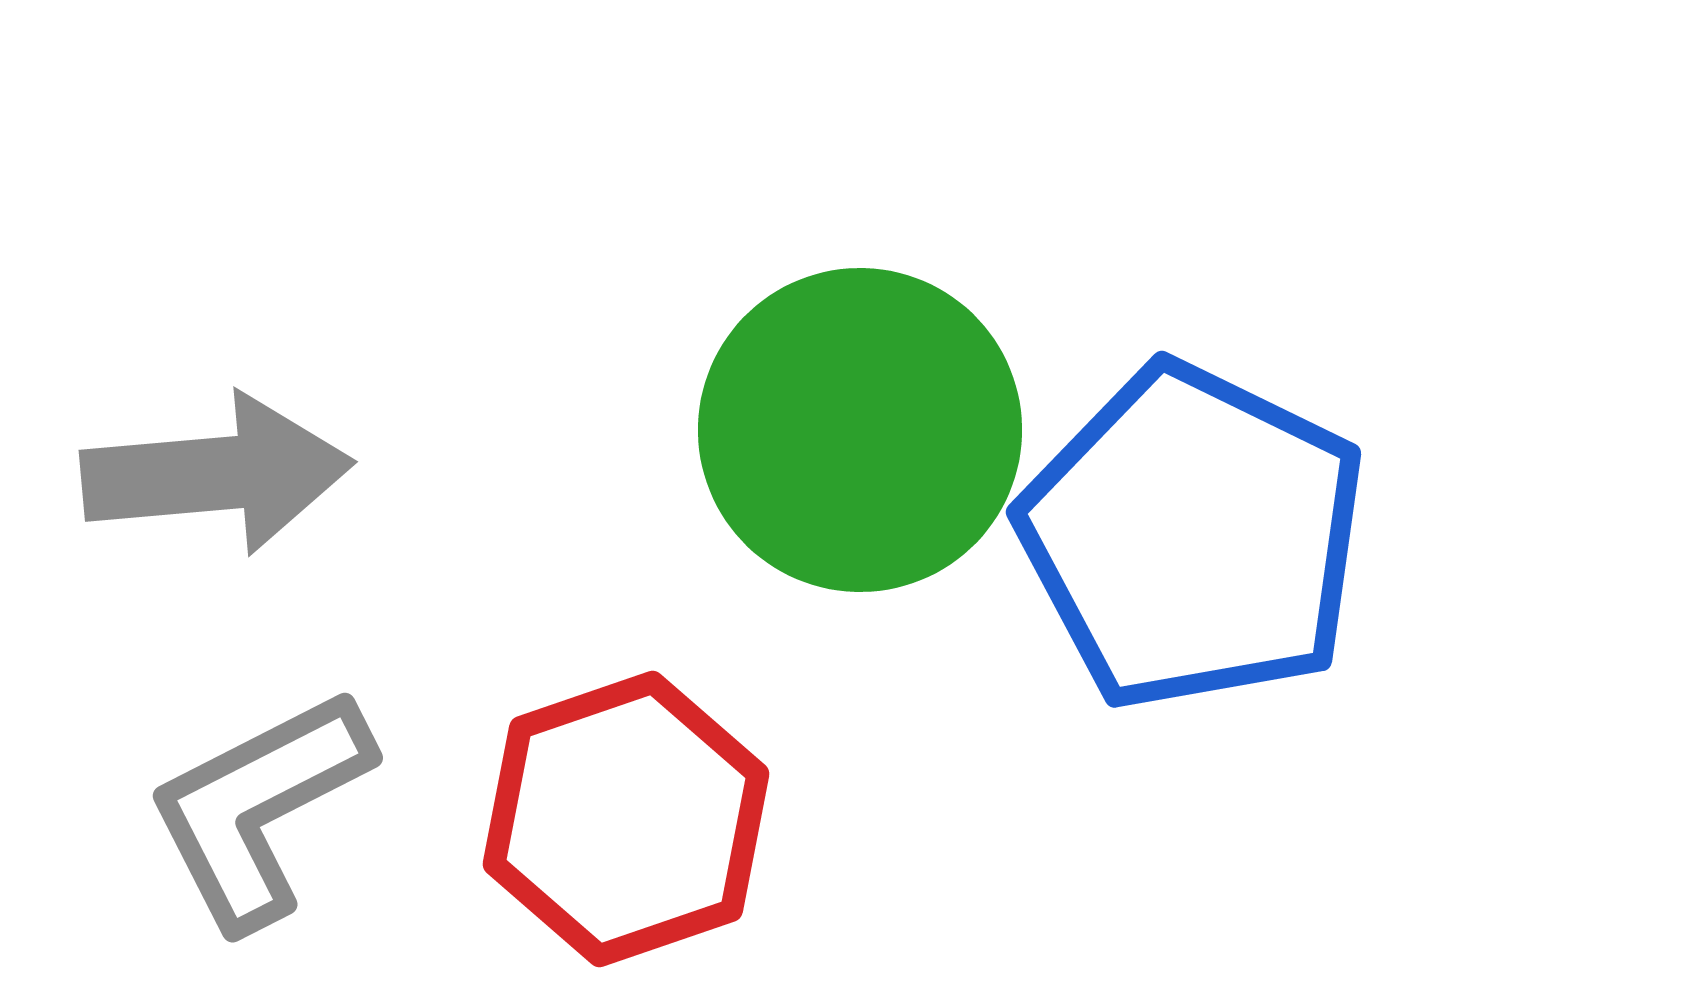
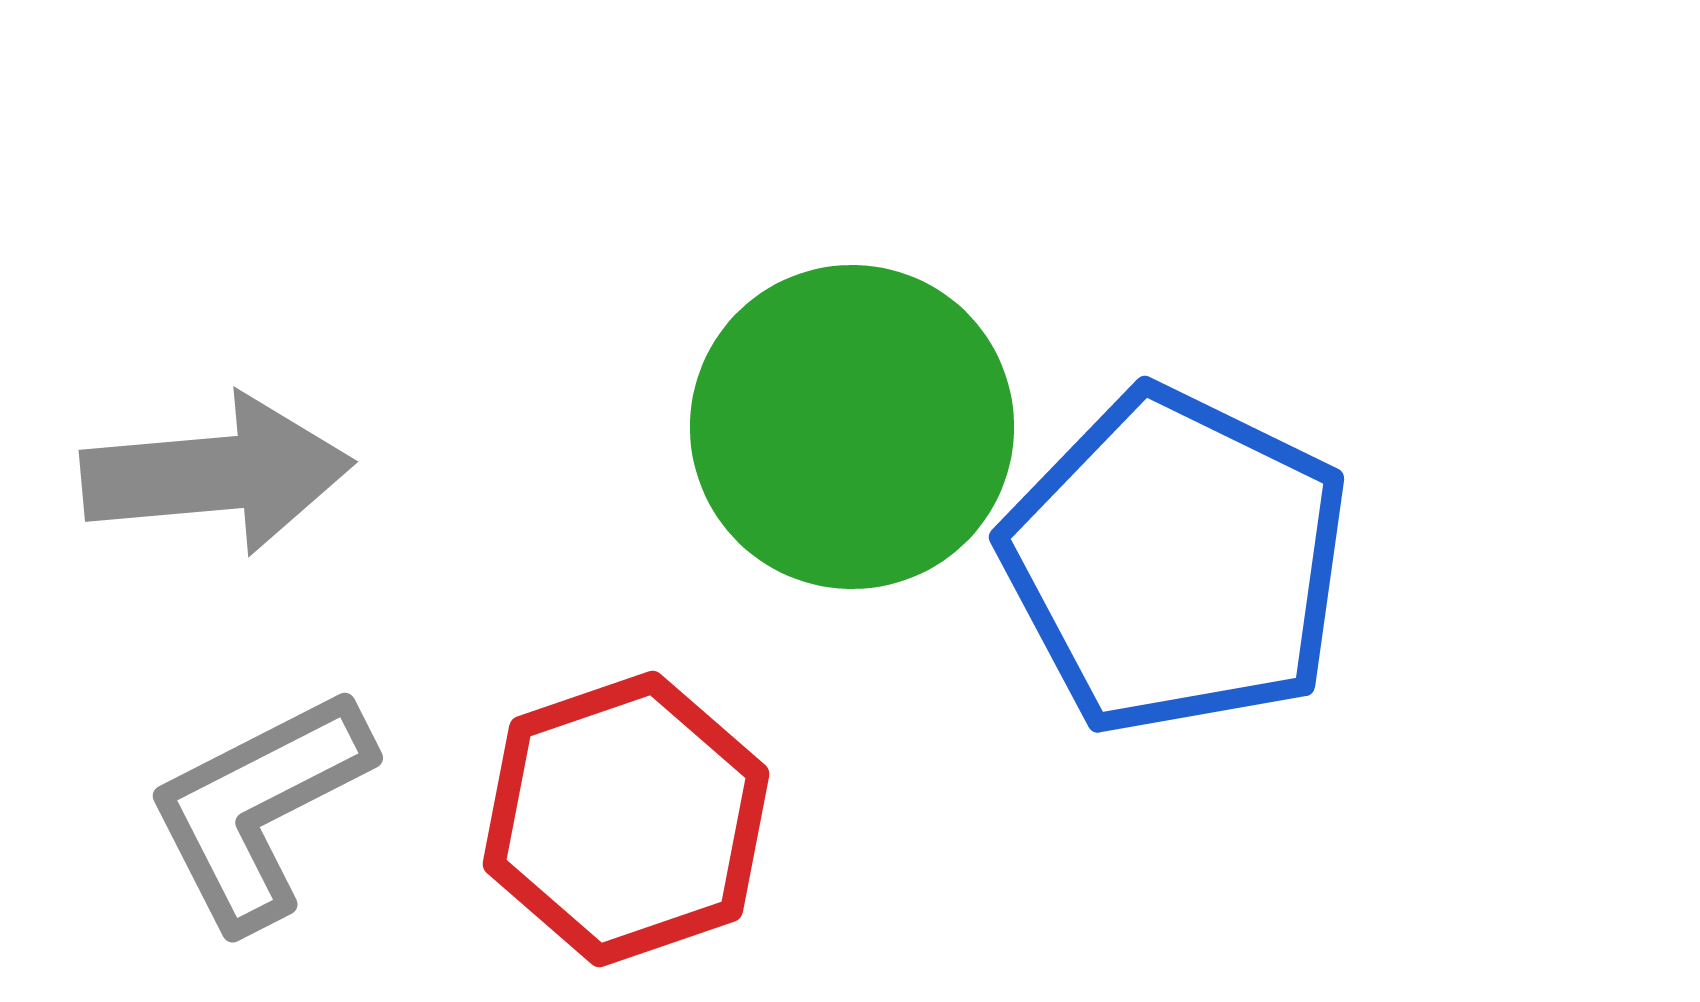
green circle: moved 8 px left, 3 px up
blue pentagon: moved 17 px left, 25 px down
